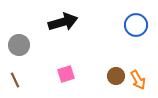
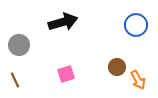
brown circle: moved 1 px right, 9 px up
